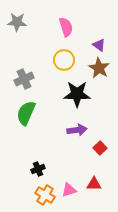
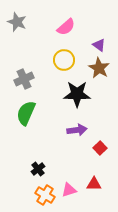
gray star: rotated 18 degrees clockwise
pink semicircle: rotated 66 degrees clockwise
black cross: rotated 16 degrees counterclockwise
